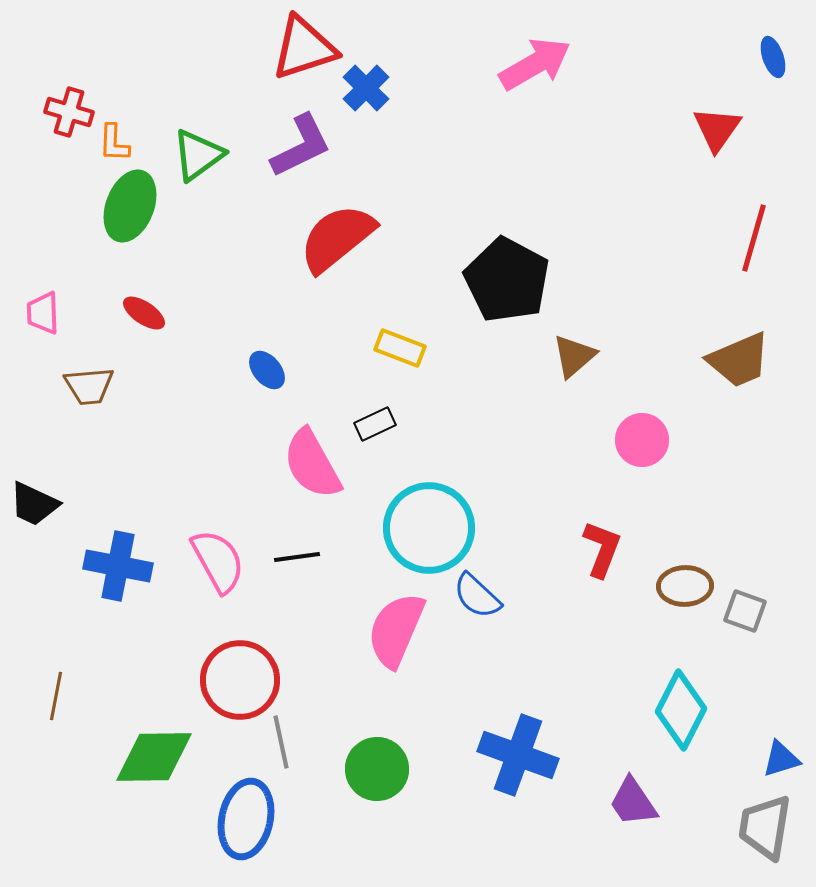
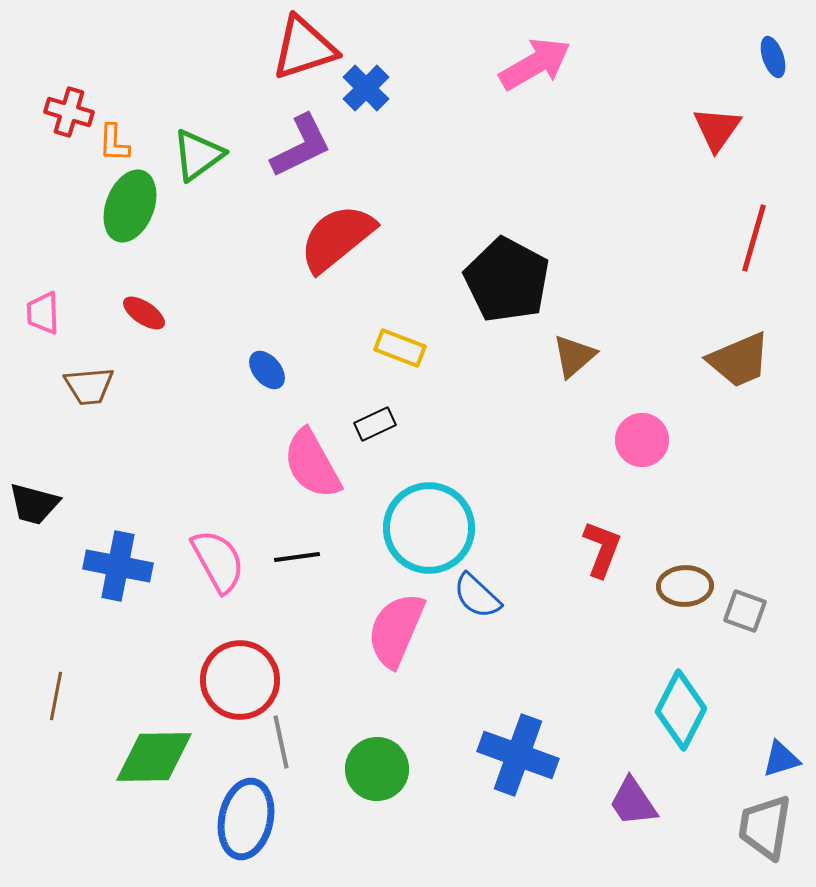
black trapezoid at (34, 504): rotated 10 degrees counterclockwise
